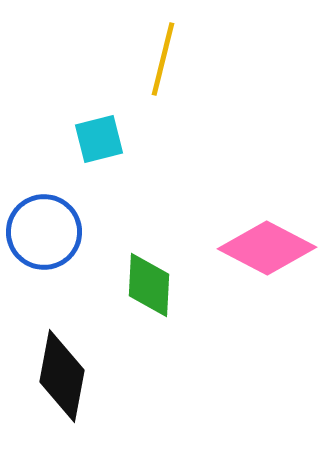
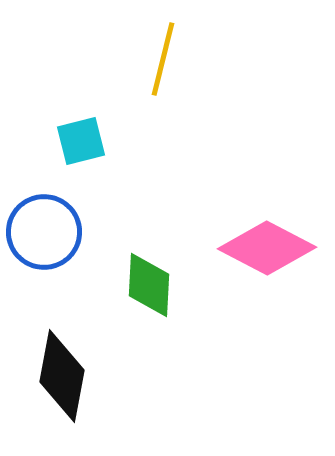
cyan square: moved 18 px left, 2 px down
